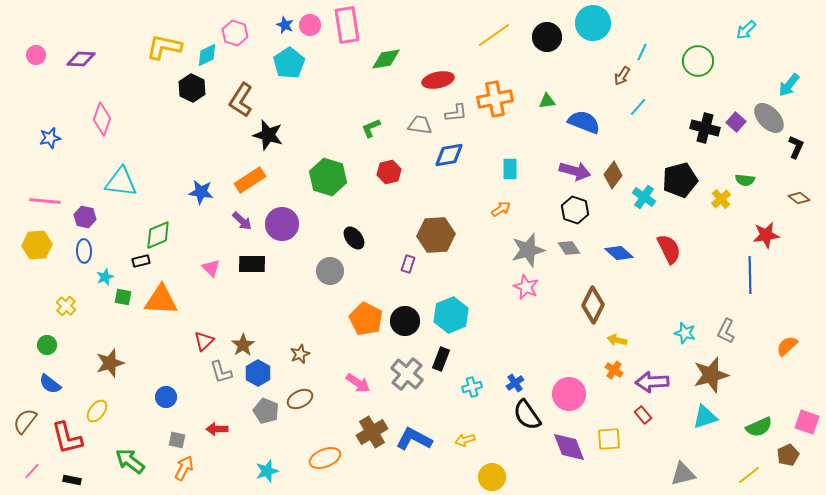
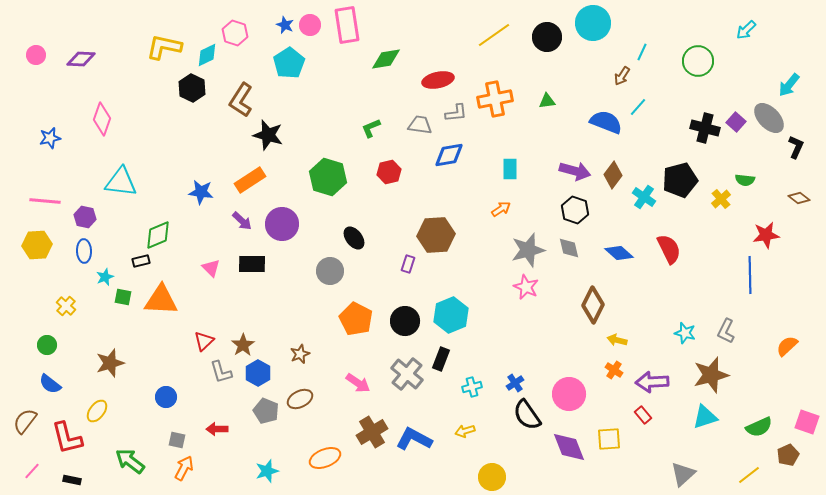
blue semicircle at (584, 122): moved 22 px right
gray diamond at (569, 248): rotated 20 degrees clockwise
orange pentagon at (366, 319): moved 10 px left
yellow arrow at (465, 440): moved 9 px up
gray triangle at (683, 474): rotated 28 degrees counterclockwise
